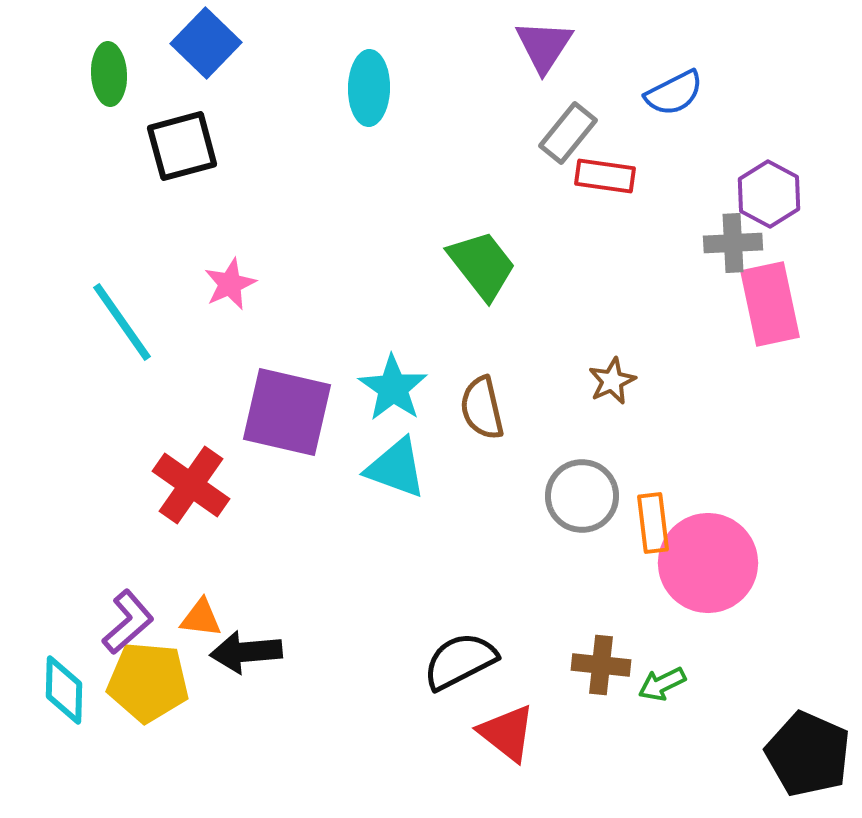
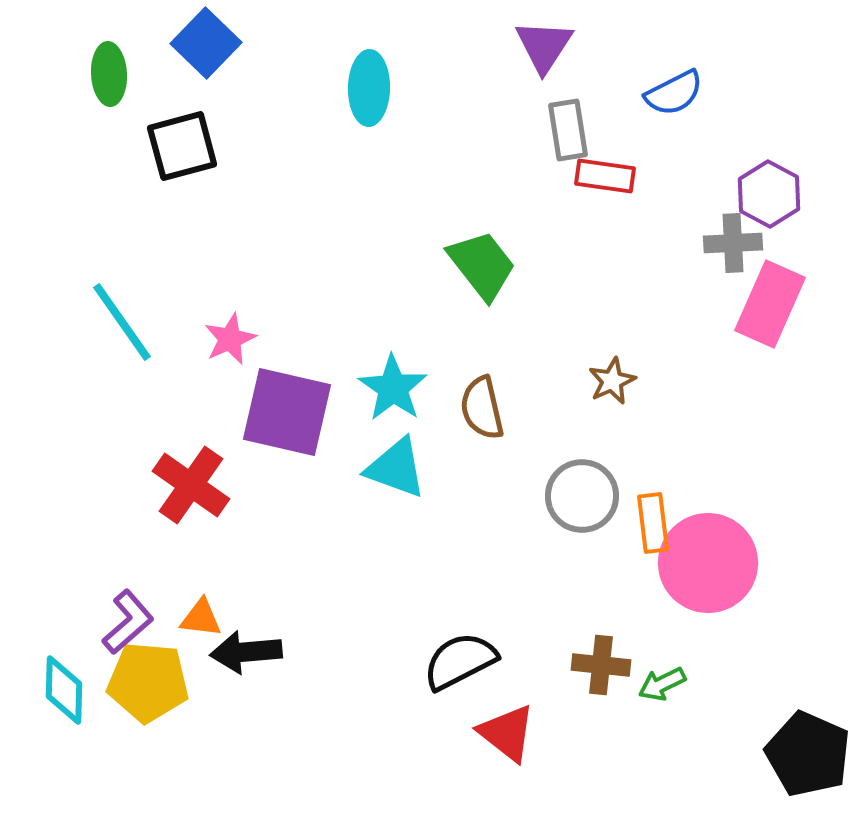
gray rectangle: moved 3 px up; rotated 48 degrees counterclockwise
pink star: moved 55 px down
pink rectangle: rotated 36 degrees clockwise
